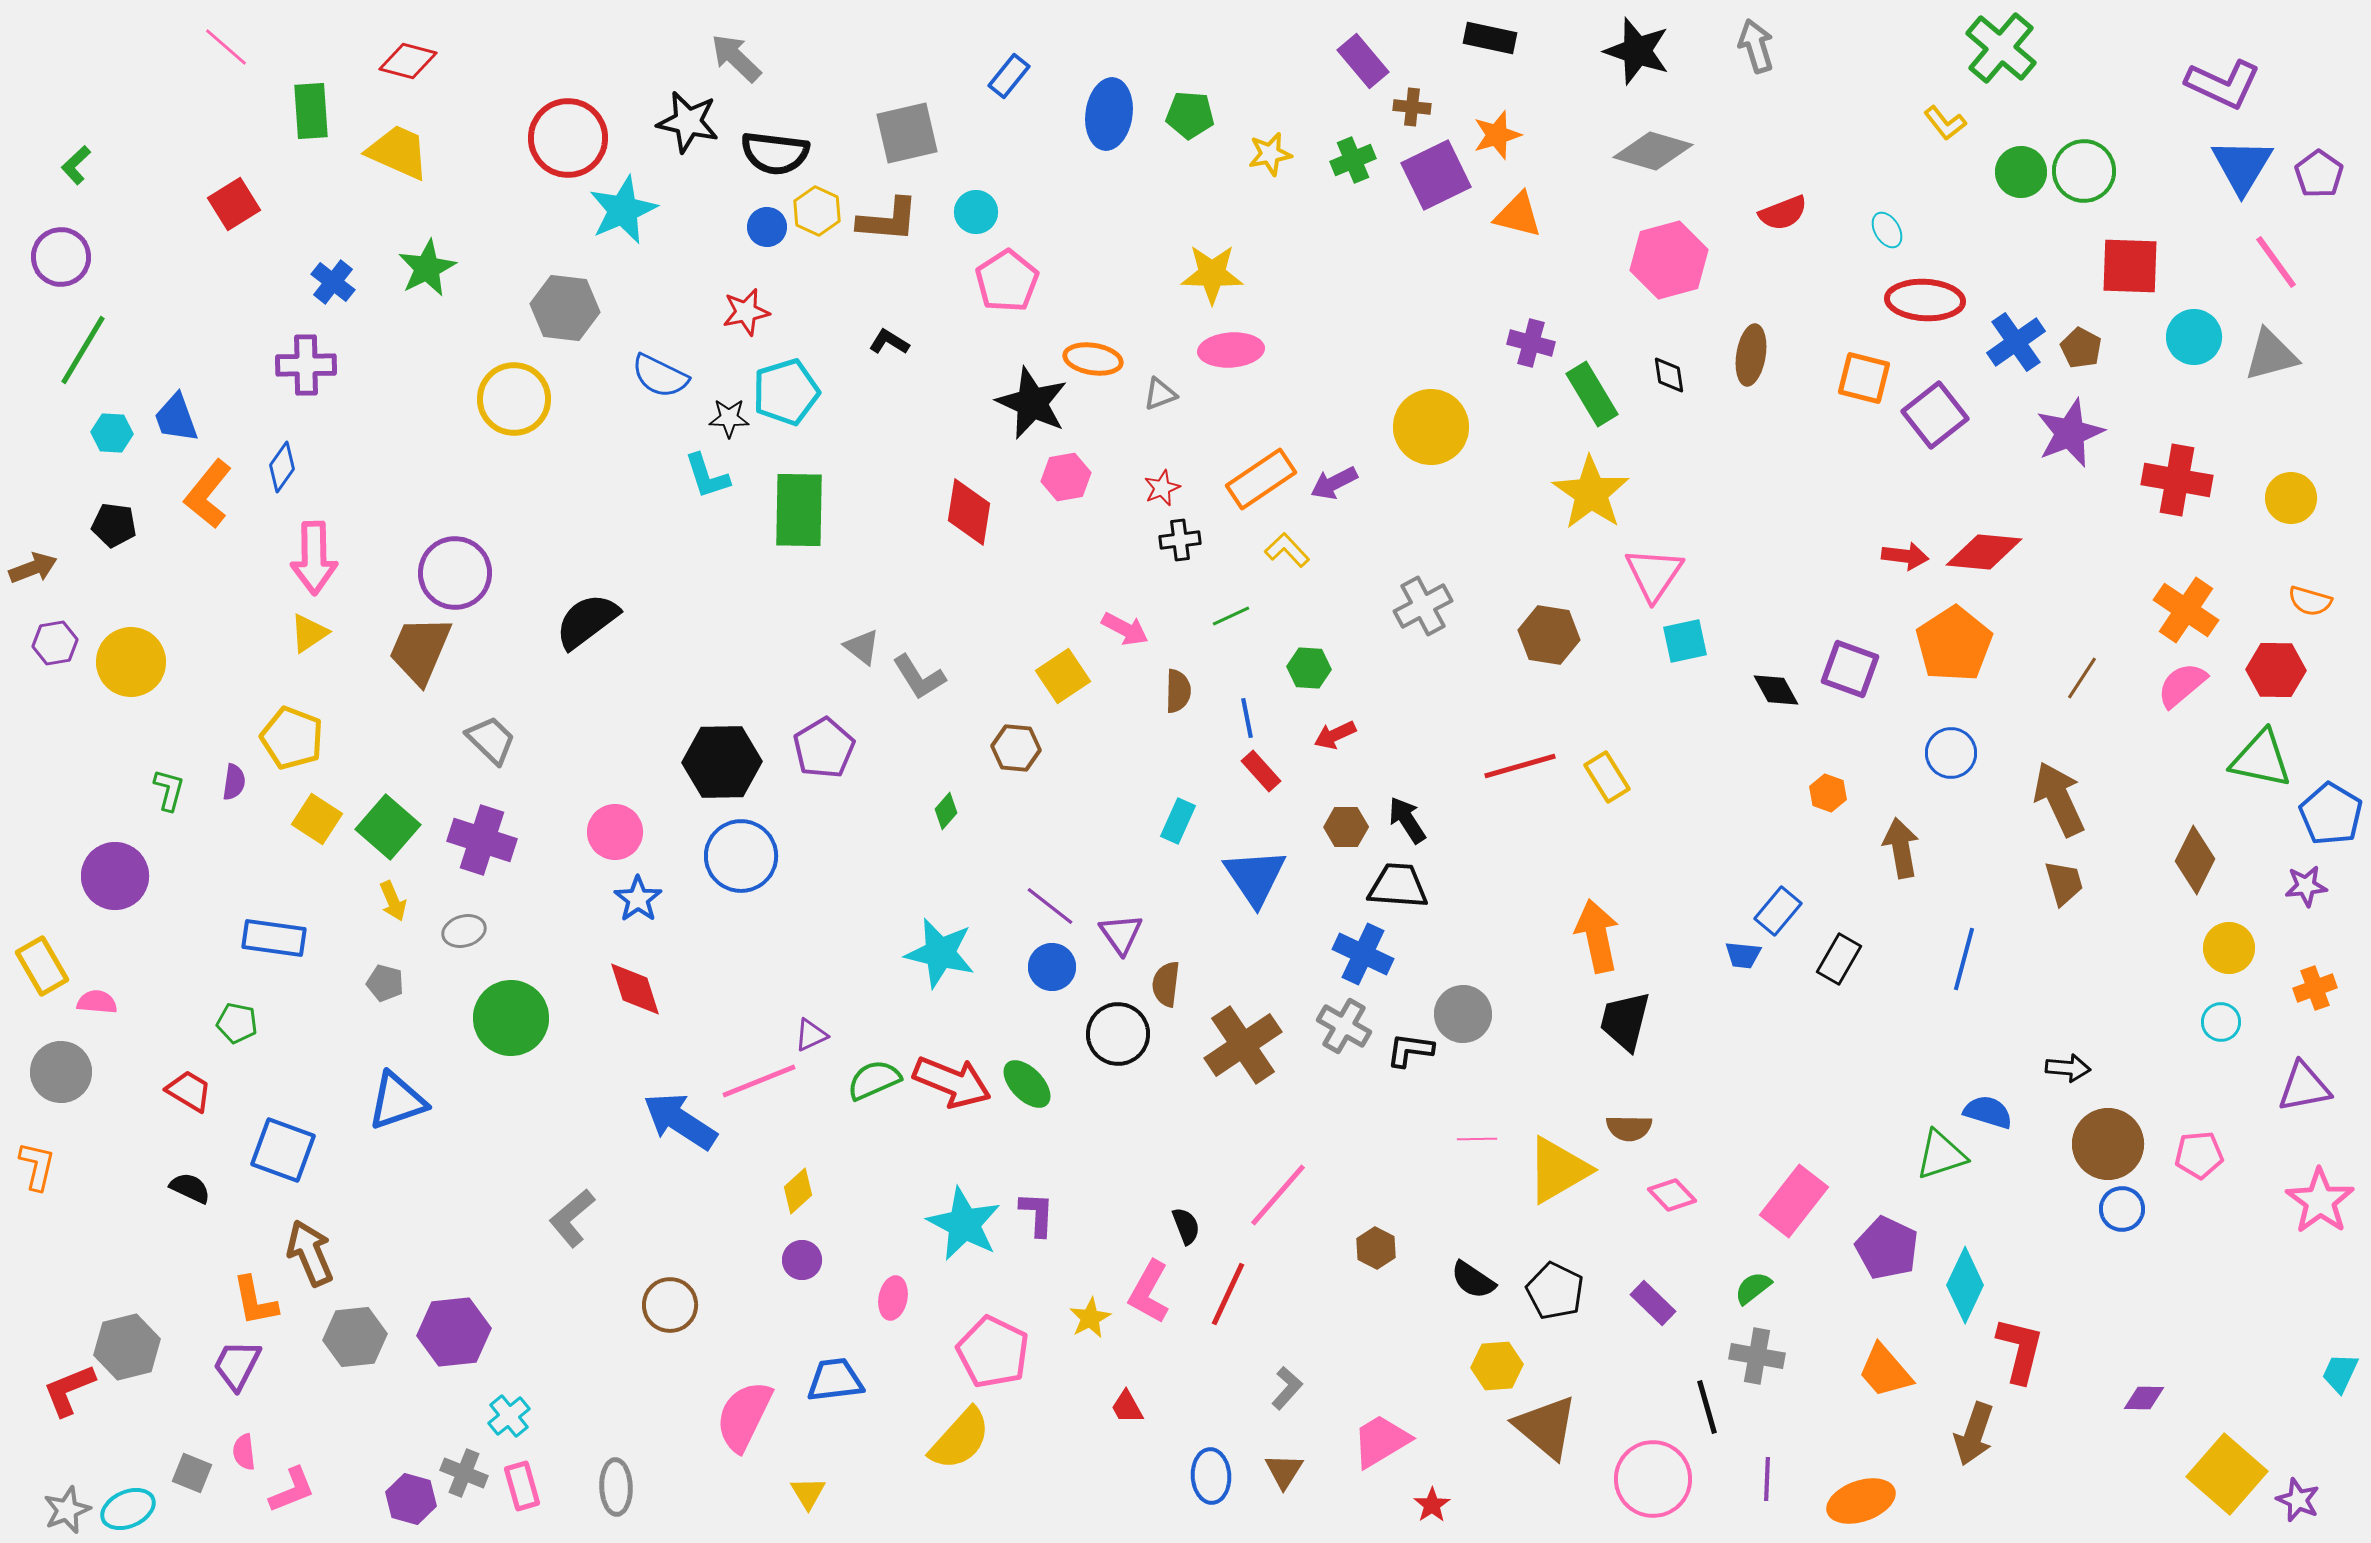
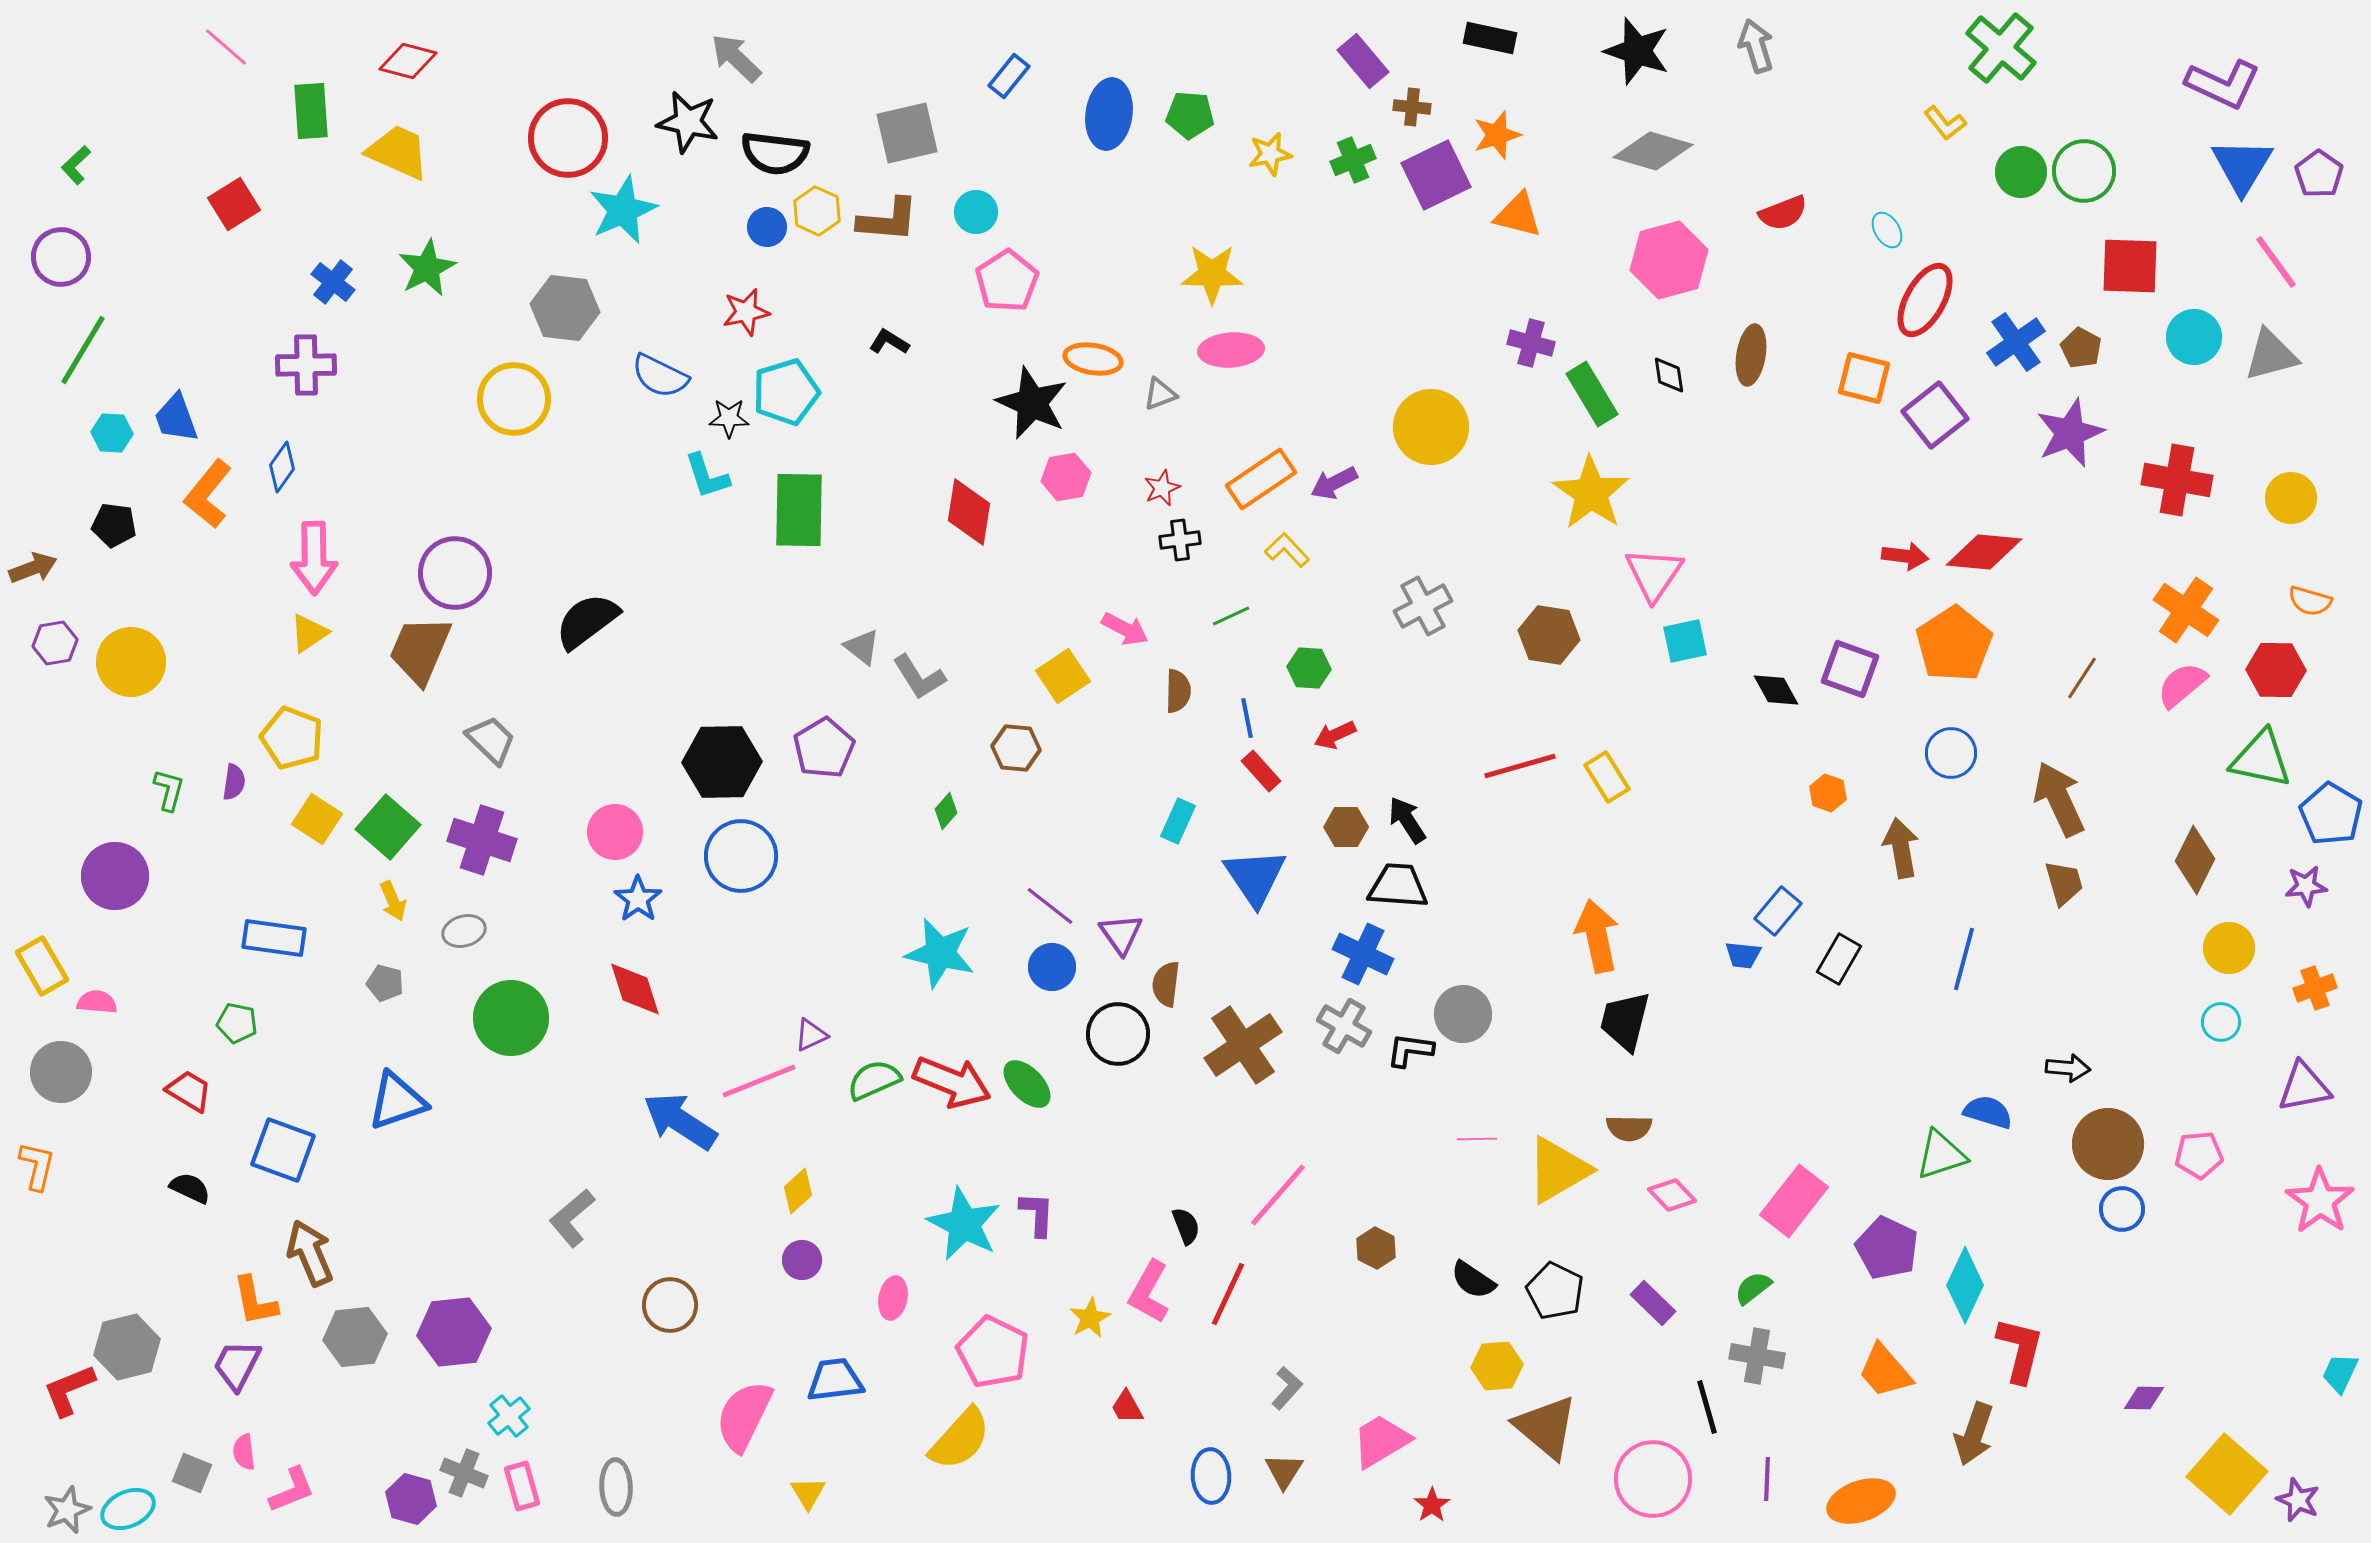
red ellipse at (1925, 300): rotated 64 degrees counterclockwise
